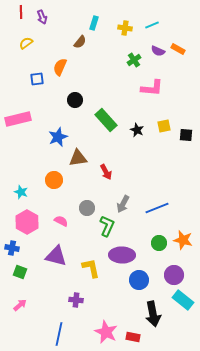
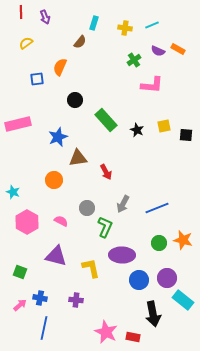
purple arrow at (42, 17): moved 3 px right
pink L-shape at (152, 88): moved 3 px up
pink rectangle at (18, 119): moved 5 px down
cyan star at (21, 192): moved 8 px left
green L-shape at (107, 226): moved 2 px left, 1 px down
blue cross at (12, 248): moved 28 px right, 50 px down
purple circle at (174, 275): moved 7 px left, 3 px down
blue line at (59, 334): moved 15 px left, 6 px up
